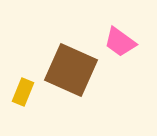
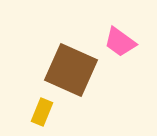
yellow rectangle: moved 19 px right, 20 px down
